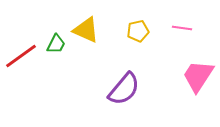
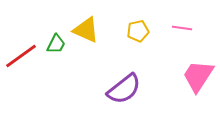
purple semicircle: rotated 12 degrees clockwise
